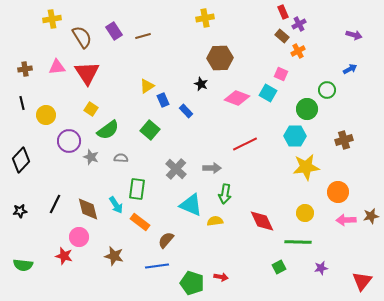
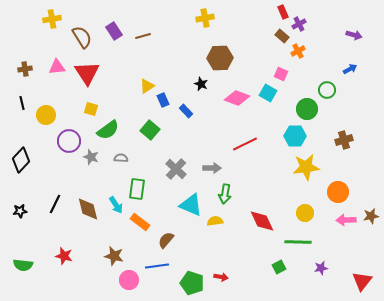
yellow square at (91, 109): rotated 16 degrees counterclockwise
pink circle at (79, 237): moved 50 px right, 43 px down
